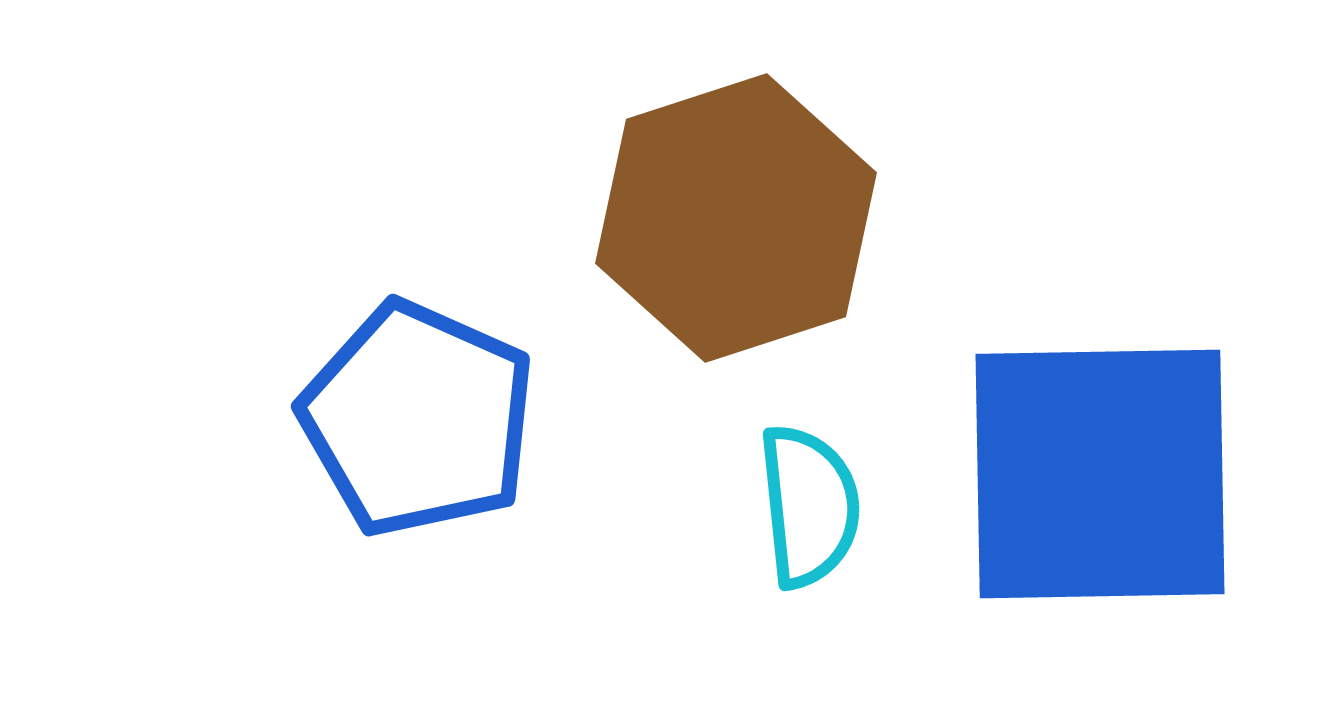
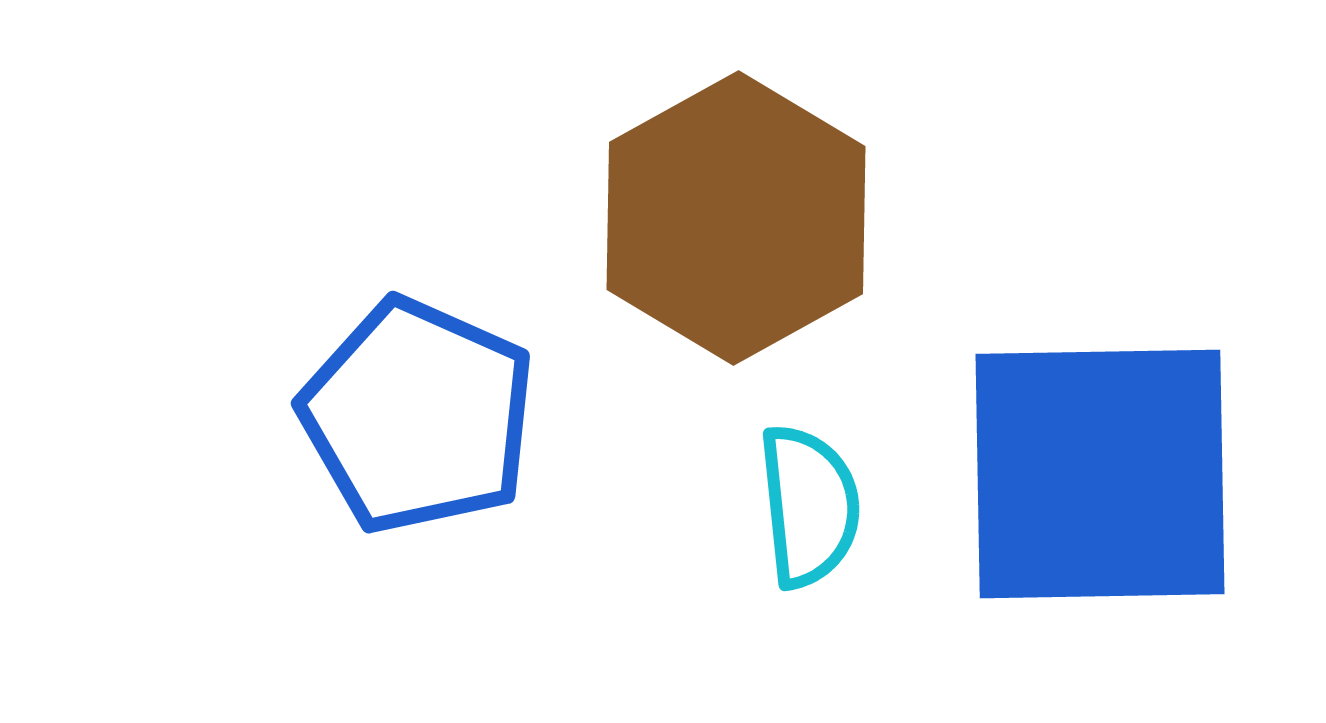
brown hexagon: rotated 11 degrees counterclockwise
blue pentagon: moved 3 px up
